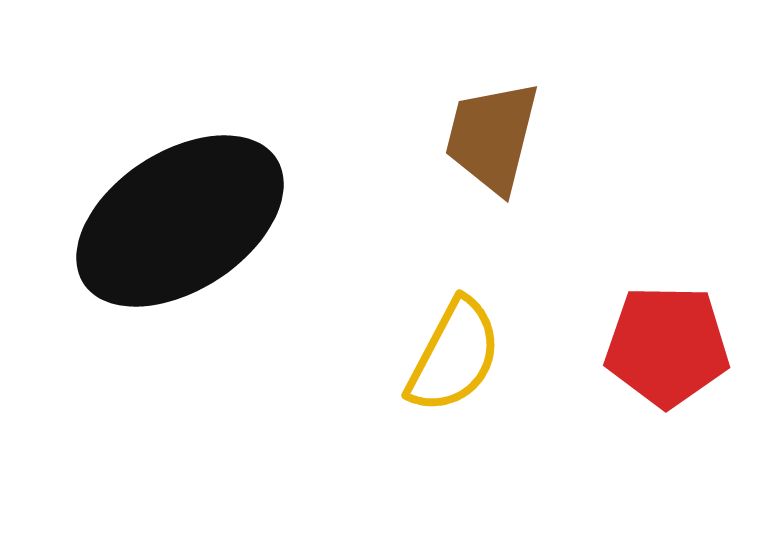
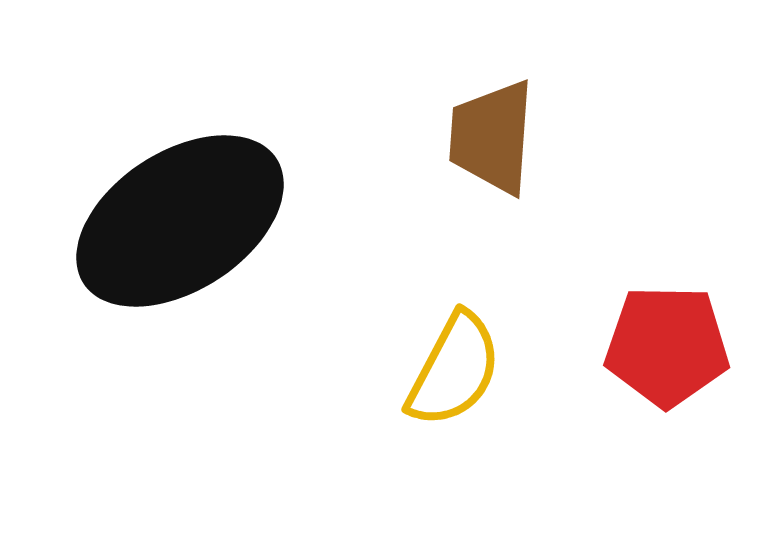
brown trapezoid: rotated 10 degrees counterclockwise
yellow semicircle: moved 14 px down
